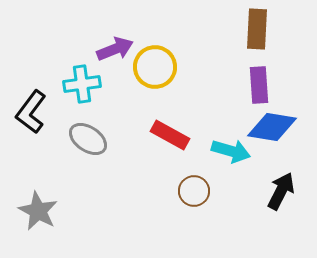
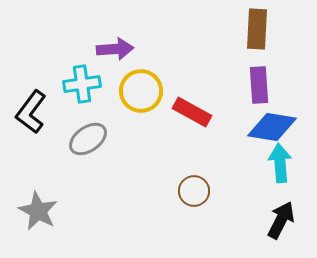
purple arrow: rotated 18 degrees clockwise
yellow circle: moved 14 px left, 24 px down
red rectangle: moved 22 px right, 23 px up
gray ellipse: rotated 69 degrees counterclockwise
cyan arrow: moved 49 px right, 12 px down; rotated 111 degrees counterclockwise
black arrow: moved 29 px down
